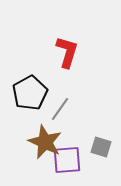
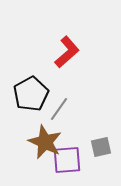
red L-shape: rotated 32 degrees clockwise
black pentagon: moved 1 px right, 1 px down
gray line: moved 1 px left
gray square: rotated 30 degrees counterclockwise
